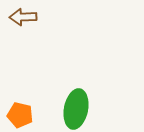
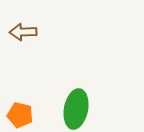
brown arrow: moved 15 px down
